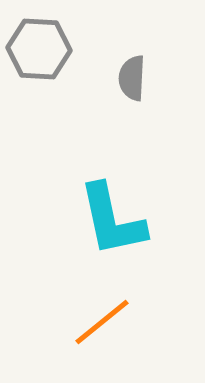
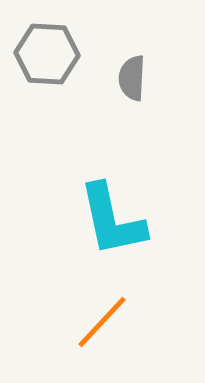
gray hexagon: moved 8 px right, 5 px down
orange line: rotated 8 degrees counterclockwise
